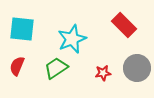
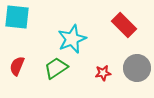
cyan square: moved 5 px left, 12 px up
